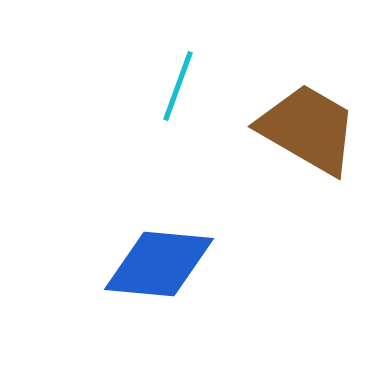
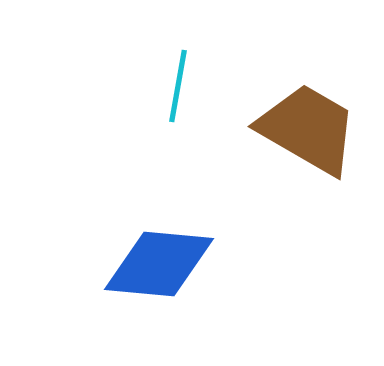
cyan line: rotated 10 degrees counterclockwise
